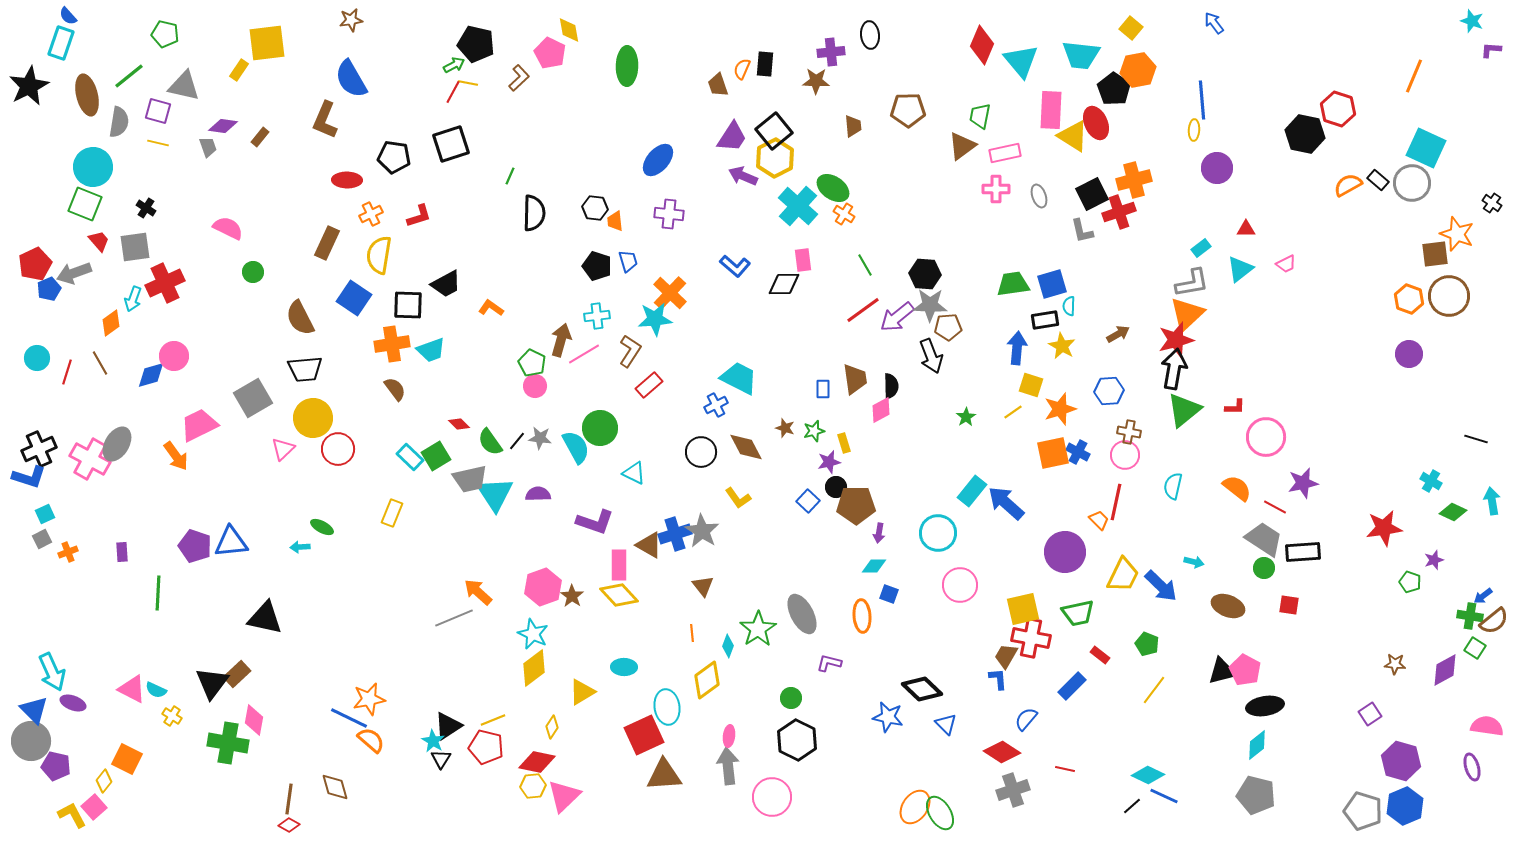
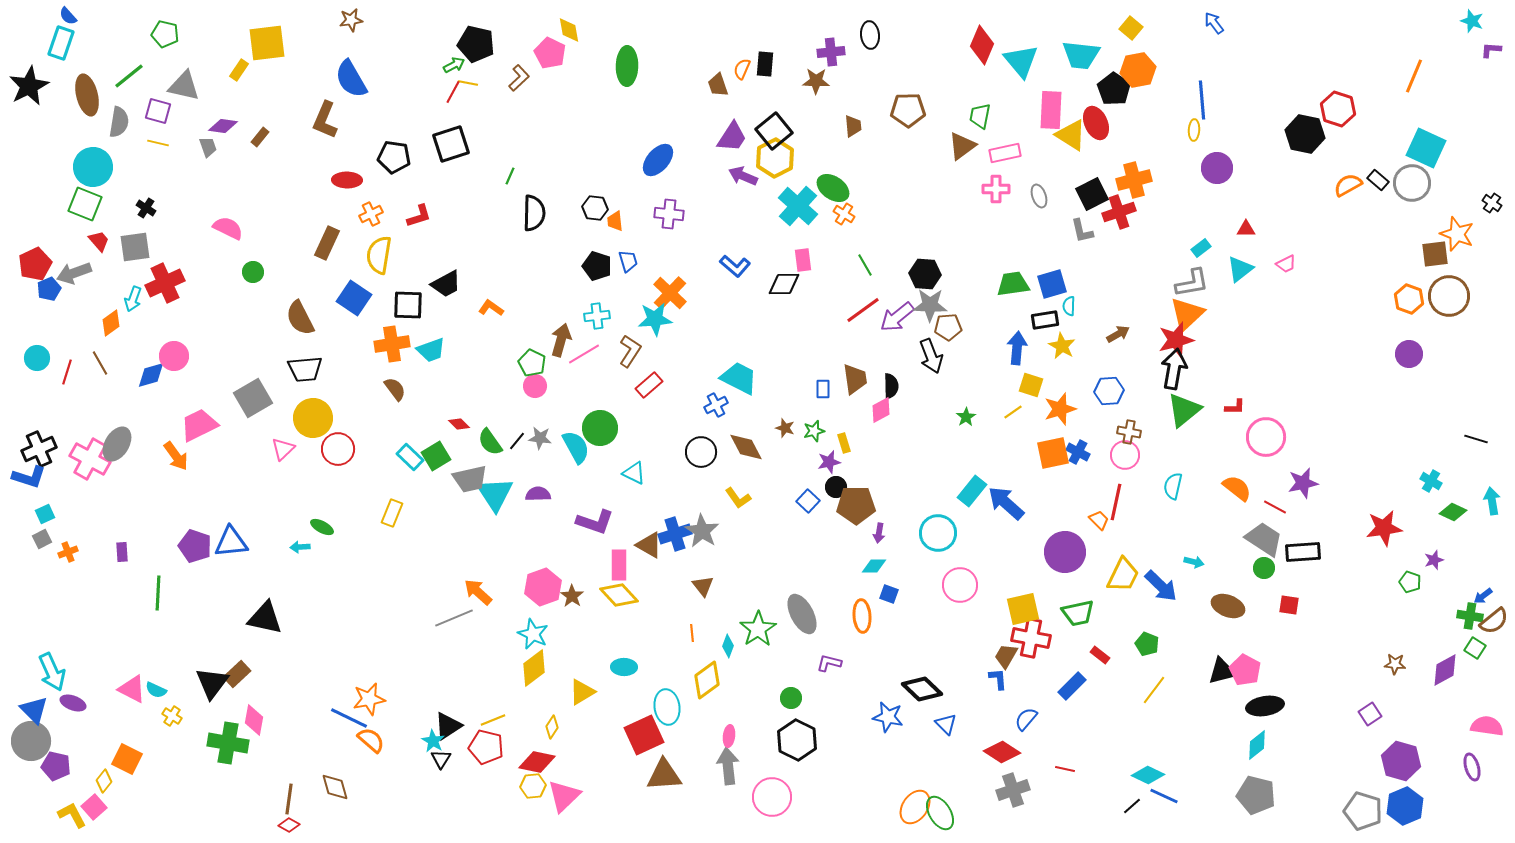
yellow triangle at (1073, 136): moved 2 px left, 1 px up
